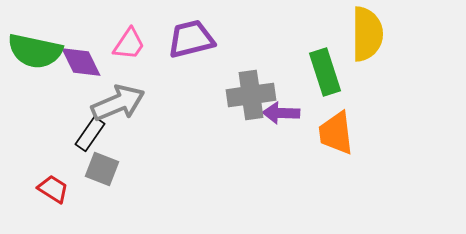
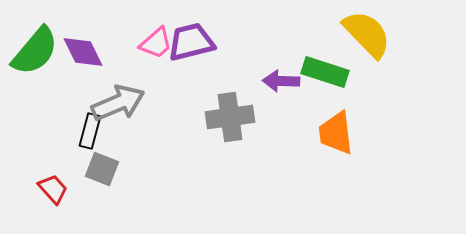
yellow semicircle: rotated 44 degrees counterclockwise
purple trapezoid: moved 3 px down
pink trapezoid: moved 27 px right, 1 px up; rotated 15 degrees clockwise
green semicircle: rotated 62 degrees counterclockwise
purple diamond: moved 2 px right, 10 px up
green rectangle: rotated 54 degrees counterclockwise
gray cross: moved 21 px left, 22 px down
purple arrow: moved 32 px up
black rectangle: moved 3 px up; rotated 20 degrees counterclockwise
red trapezoid: rotated 16 degrees clockwise
